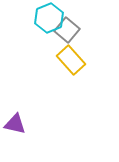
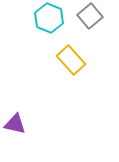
cyan hexagon: rotated 16 degrees counterclockwise
gray square: moved 23 px right, 14 px up; rotated 10 degrees clockwise
